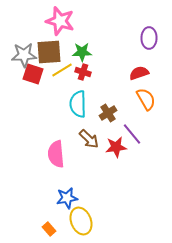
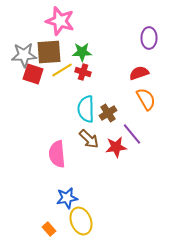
cyan semicircle: moved 8 px right, 5 px down
pink semicircle: moved 1 px right
